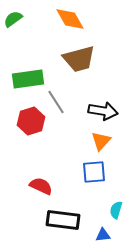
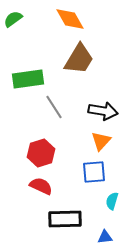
brown trapezoid: rotated 44 degrees counterclockwise
gray line: moved 2 px left, 5 px down
red hexagon: moved 10 px right, 32 px down
cyan semicircle: moved 4 px left, 9 px up
black rectangle: moved 2 px right, 1 px up; rotated 8 degrees counterclockwise
blue triangle: moved 2 px right, 2 px down
